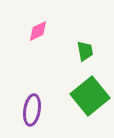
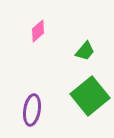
pink diamond: rotated 15 degrees counterclockwise
green trapezoid: rotated 50 degrees clockwise
